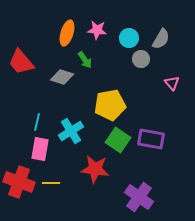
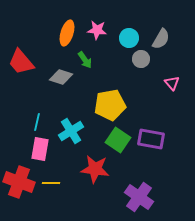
gray diamond: moved 1 px left
